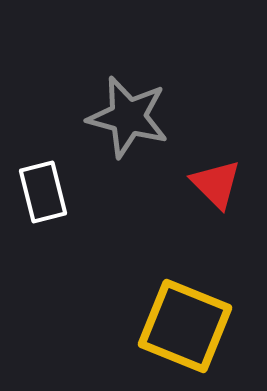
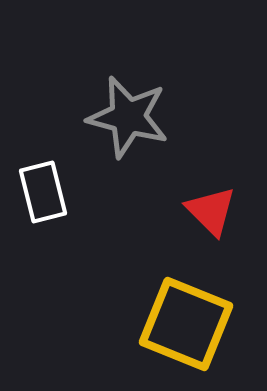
red triangle: moved 5 px left, 27 px down
yellow square: moved 1 px right, 2 px up
